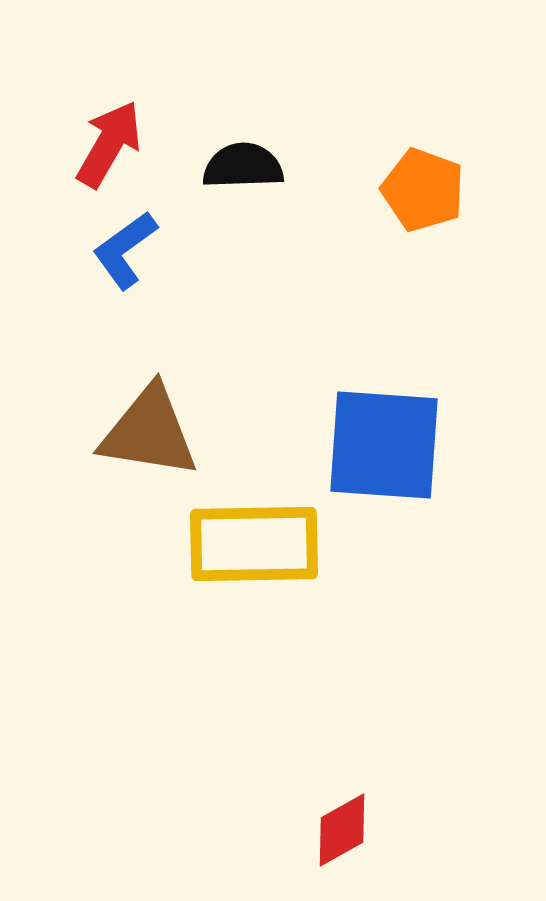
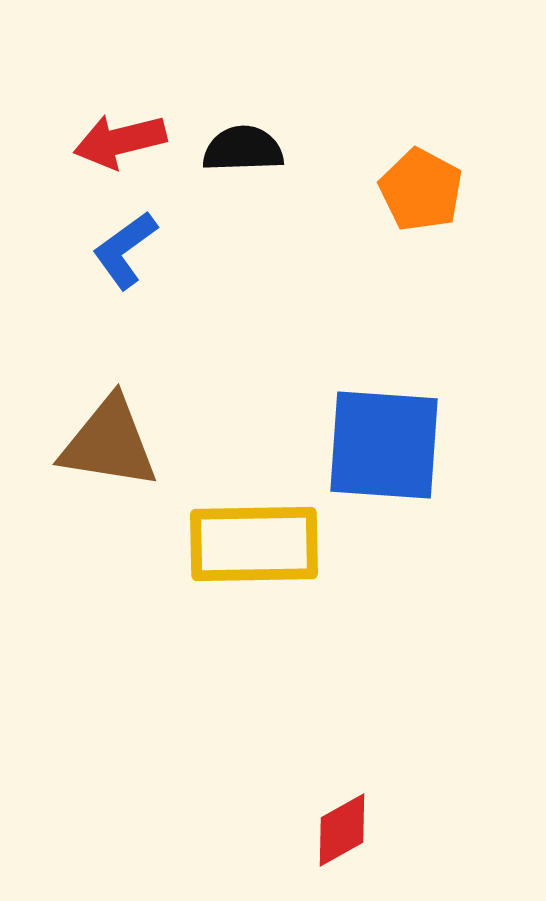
red arrow: moved 11 px right, 3 px up; rotated 134 degrees counterclockwise
black semicircle: moved 17 px up
orange pentagon: moved 2 px left; rotated 8 degrees clockwise
brown triangle: moved 40 px left, 11 px down
